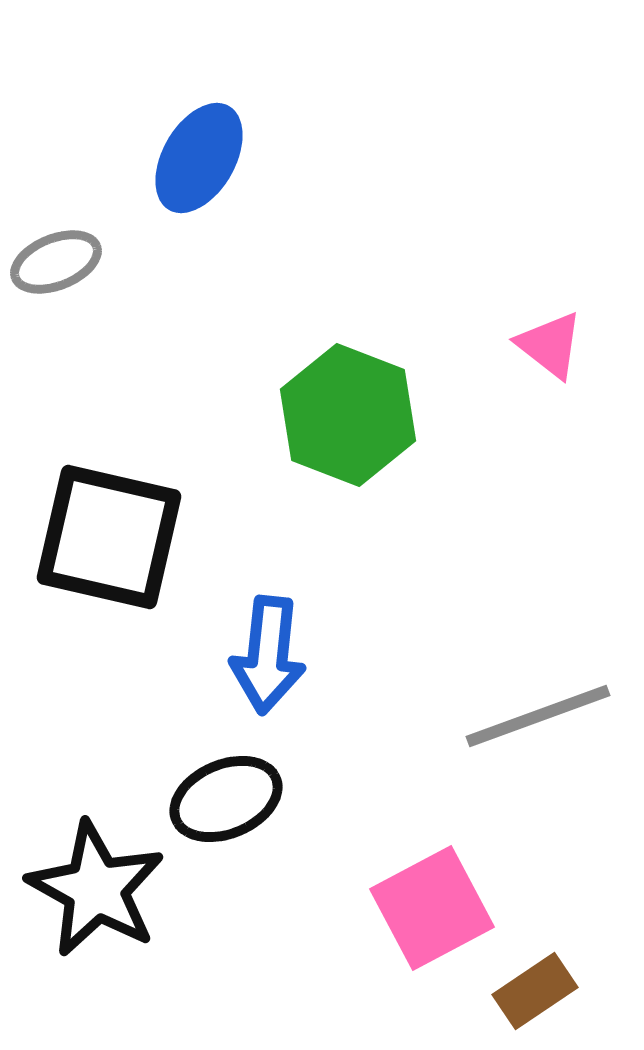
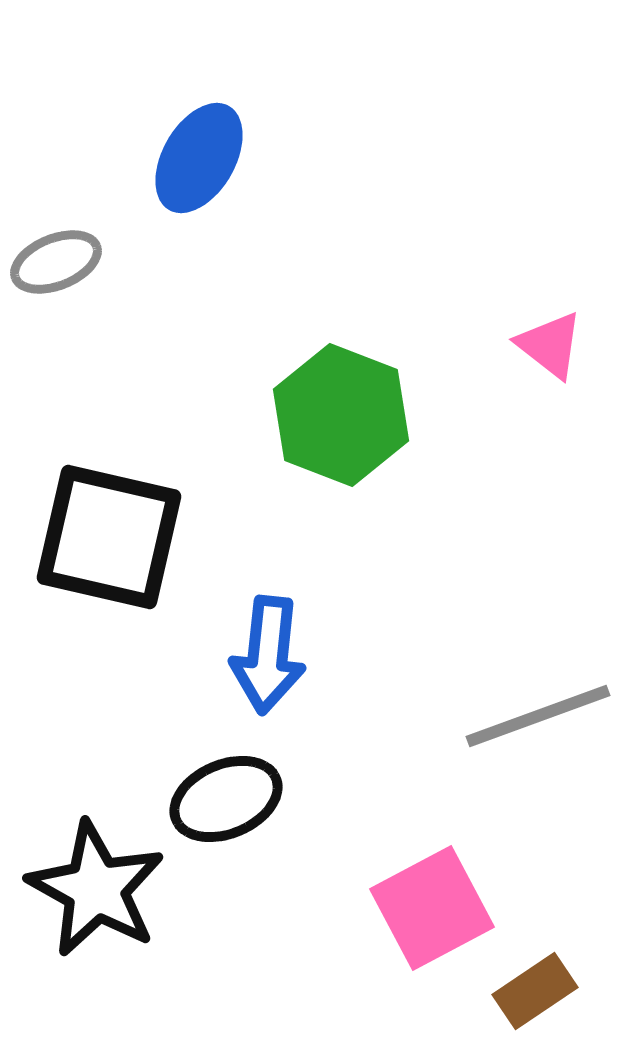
green hexagon: moved 7 px left
